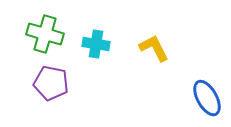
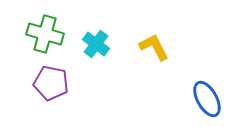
cyan cross: rotated 28 degrees clockwise
yellow L-shape: moved 1 px up
blue ellipse: moved 1 px down
